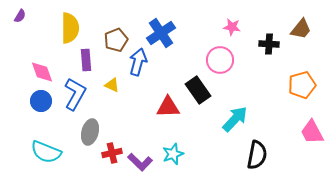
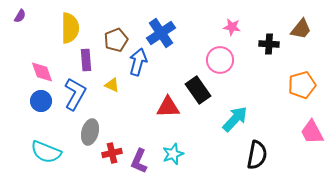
purple L-shape: moved 1 px left, 1 px up; rotated 70 degrees clockwise
